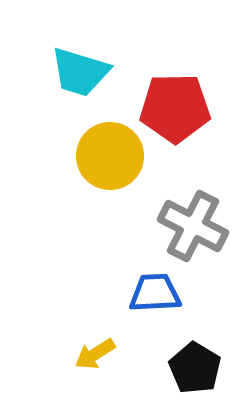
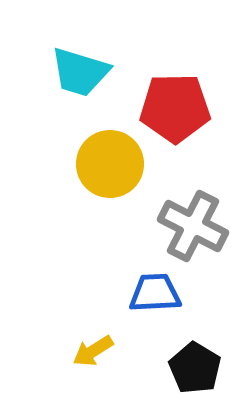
yellow circle: moved 8 px down
yellow arrow: moved 2 px left, 3 px up
